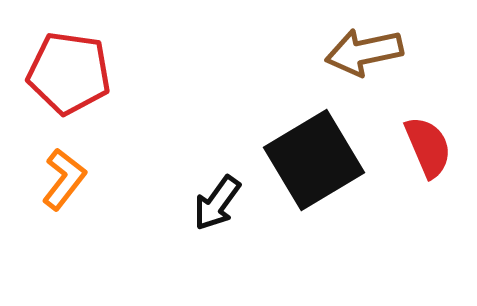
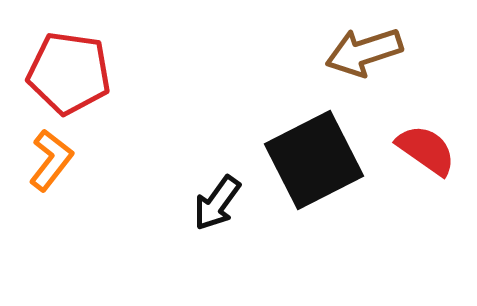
brown arrow: rotated 6 degrees counterclockwise
red semicircle: moved 2 px left, 3 px down; rotated 32 degrees counterclockwise
black square: rotated 4 degrees clockwise
orange L-shape: moved 13 px left, 19 px up
